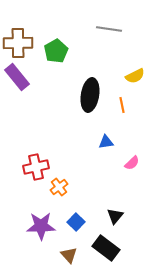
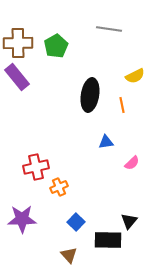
green pentagon: moved 5 px up
orange cross: rotated 12 degrees clockwise
black triangle: moved 14 px right, 5 px down
purple star: moved 19 px left, 7 px up
black rectangle: moved 2 px right, 8 px up; rotated 36 degrees counterclockwise
